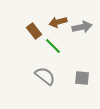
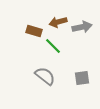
brown rectangle: rotated 35 degrees counterclockwise
gray square: rotated 14 degrees counterclockwise
